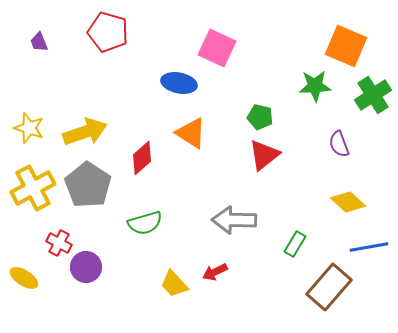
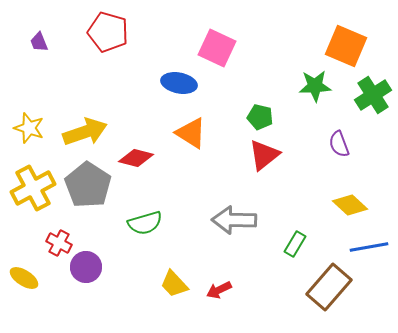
red diamond: moved 6 px left; rotated 56 degrees clockwise
yellow diamond: moved 2 px right, 3 px down
red arrow: moved 4 px right, 18 px down
